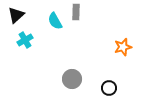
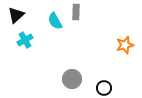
orange star: moved 2 px right, 2 px up
black circle: moved 5 px left
